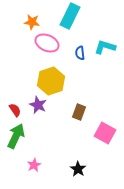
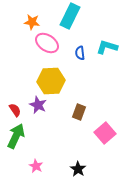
pink ellipse: rotated 10 degrees clockwise
cyan L-shape: moved 2 px right
yellow hexagon: rotated 16 degrees clockwise
pink square: rotated 20 degrees clockwise
pink star: moved 2 px right, 1 px down; rotated 16 degrees counterclockwise
